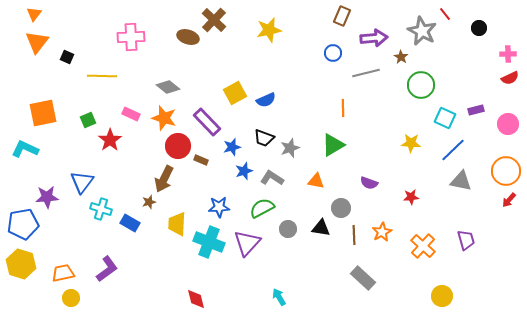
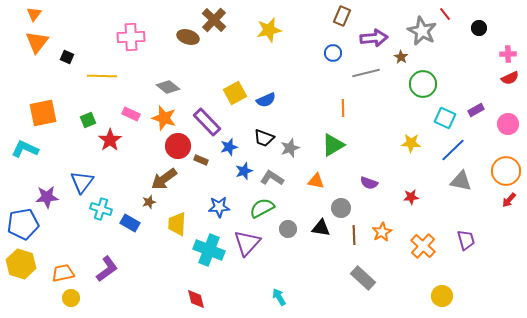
green circle at (421, 85): moved 2 px right, 1 px up
purple rectangle at (476, 110): rotated 14 degrees counterclockwise
blue star at (232, 147): moved 3 px left
brown arrow at (164, 179): rotated 28 degrees clockwise
cyan cross at (209, 242): moved 8 px down
